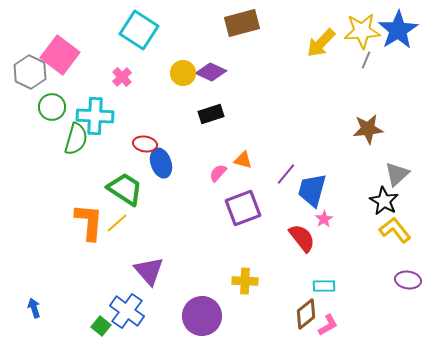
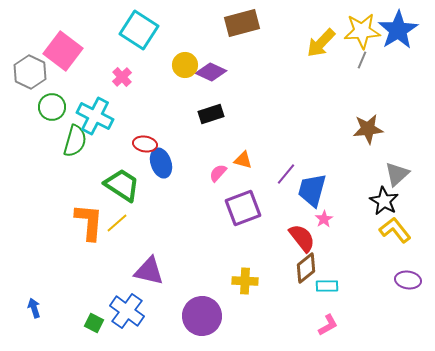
pink square at (60, 55): moved 3 px right, 4 px up
gray line at (366, 60): moved 4 px left
yellow circle at (183, 73): moved 2 px right, 8 px up
cyan cross at (95, 116): rotated 24 degrees clockwise
green semicircle at (76, 139): moved 1 px left, 2 px down
green trapezoid at (125, 189): moved 3 px left, 4 px up
purple triangle at (149, 271): rotated 36 degrees counterclockwise
cyan rectangle at (324, 286): moved 3 px right
brown diamond at (306, 314): moved 46 px up
green square at (101, 326): moved 7 px left, 3 px up; rotated 12 degrees counterclockwise
